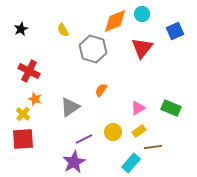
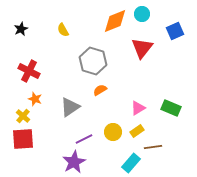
gray hexagon: moved 12 px down
orange semicircle: moved 1 px left; rotated 24 degrees clockwise
yellow cross: moved 2 px down
yellow rectangle: moved 2 px left
